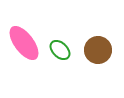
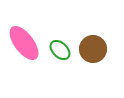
brown circle: moved 5 px left, 1 px up
